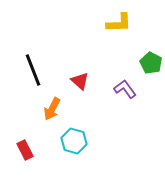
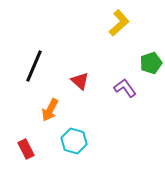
yellow L-shape: rotated 40 degrees counterclockwise
green pentagon: rotated 25 degrees clockwise
black line: moved 1 px right, 4 px up; rotated 44 degrees clockwise
purple L-shape: moved 1 px up
orange arrow: moved 2 px left, 1 px down
red rectangle: moved 1 px right, 1 px up
